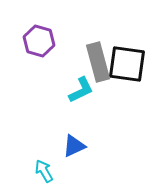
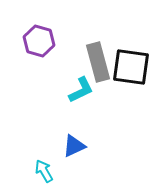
black square: moved 4 px right, 3 px down
